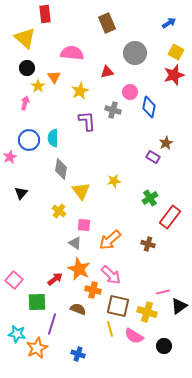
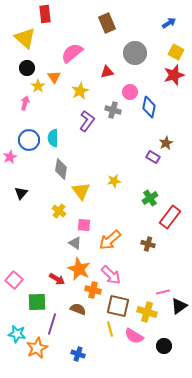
pink semicircle at (72, 53): rotated 45 degrees counterclockwise
purple L-shape at (87, 121): rotated 40 degrees clockwise
red arrow at (55, 279): moved 2 px right; rotated 70 degrees clockwise
